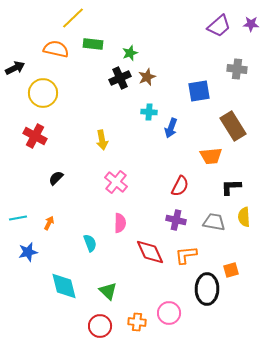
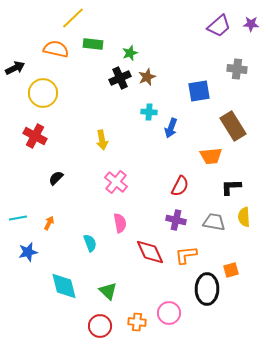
pink semicircle: rotated 12 degrees counterclockwise
